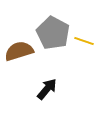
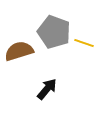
gray pentagon: moved 1 px right, 1 px up; rotated 8 degrees counterclockwise
yellow line: moved 2 px down
